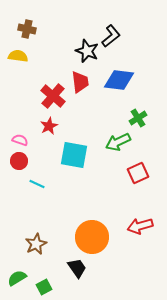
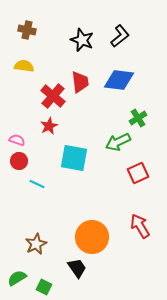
brown cross: moved 1 px down
black L-shape: moved 9 px right
black star: moved 5 px left, 11 px up
yellow semicircle: moved 6 px right, 10 px down
pink semicircle: moved 3 px left
cyan square: moved 3 px down
red arrow: rotated 75 degrees clockwise
green square: rotated 35 degrees counterclockwise
